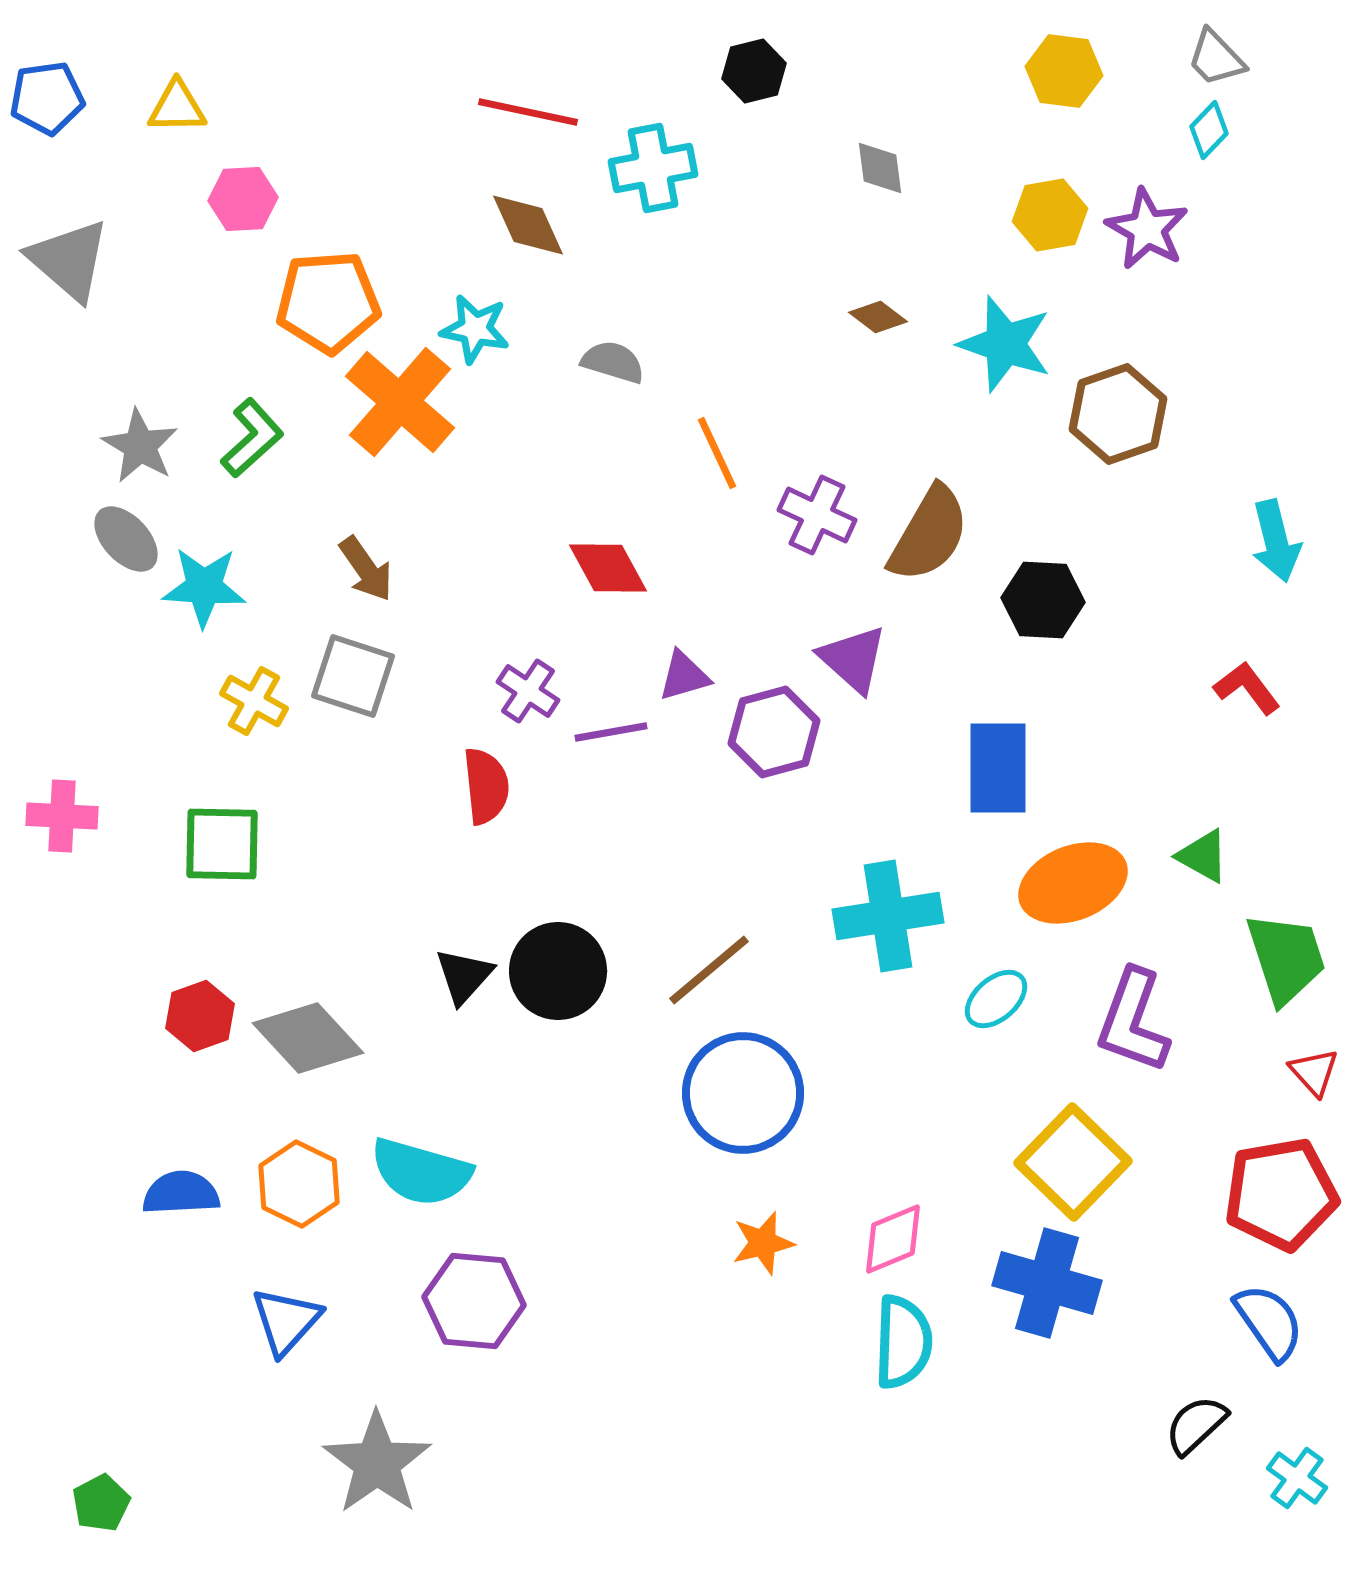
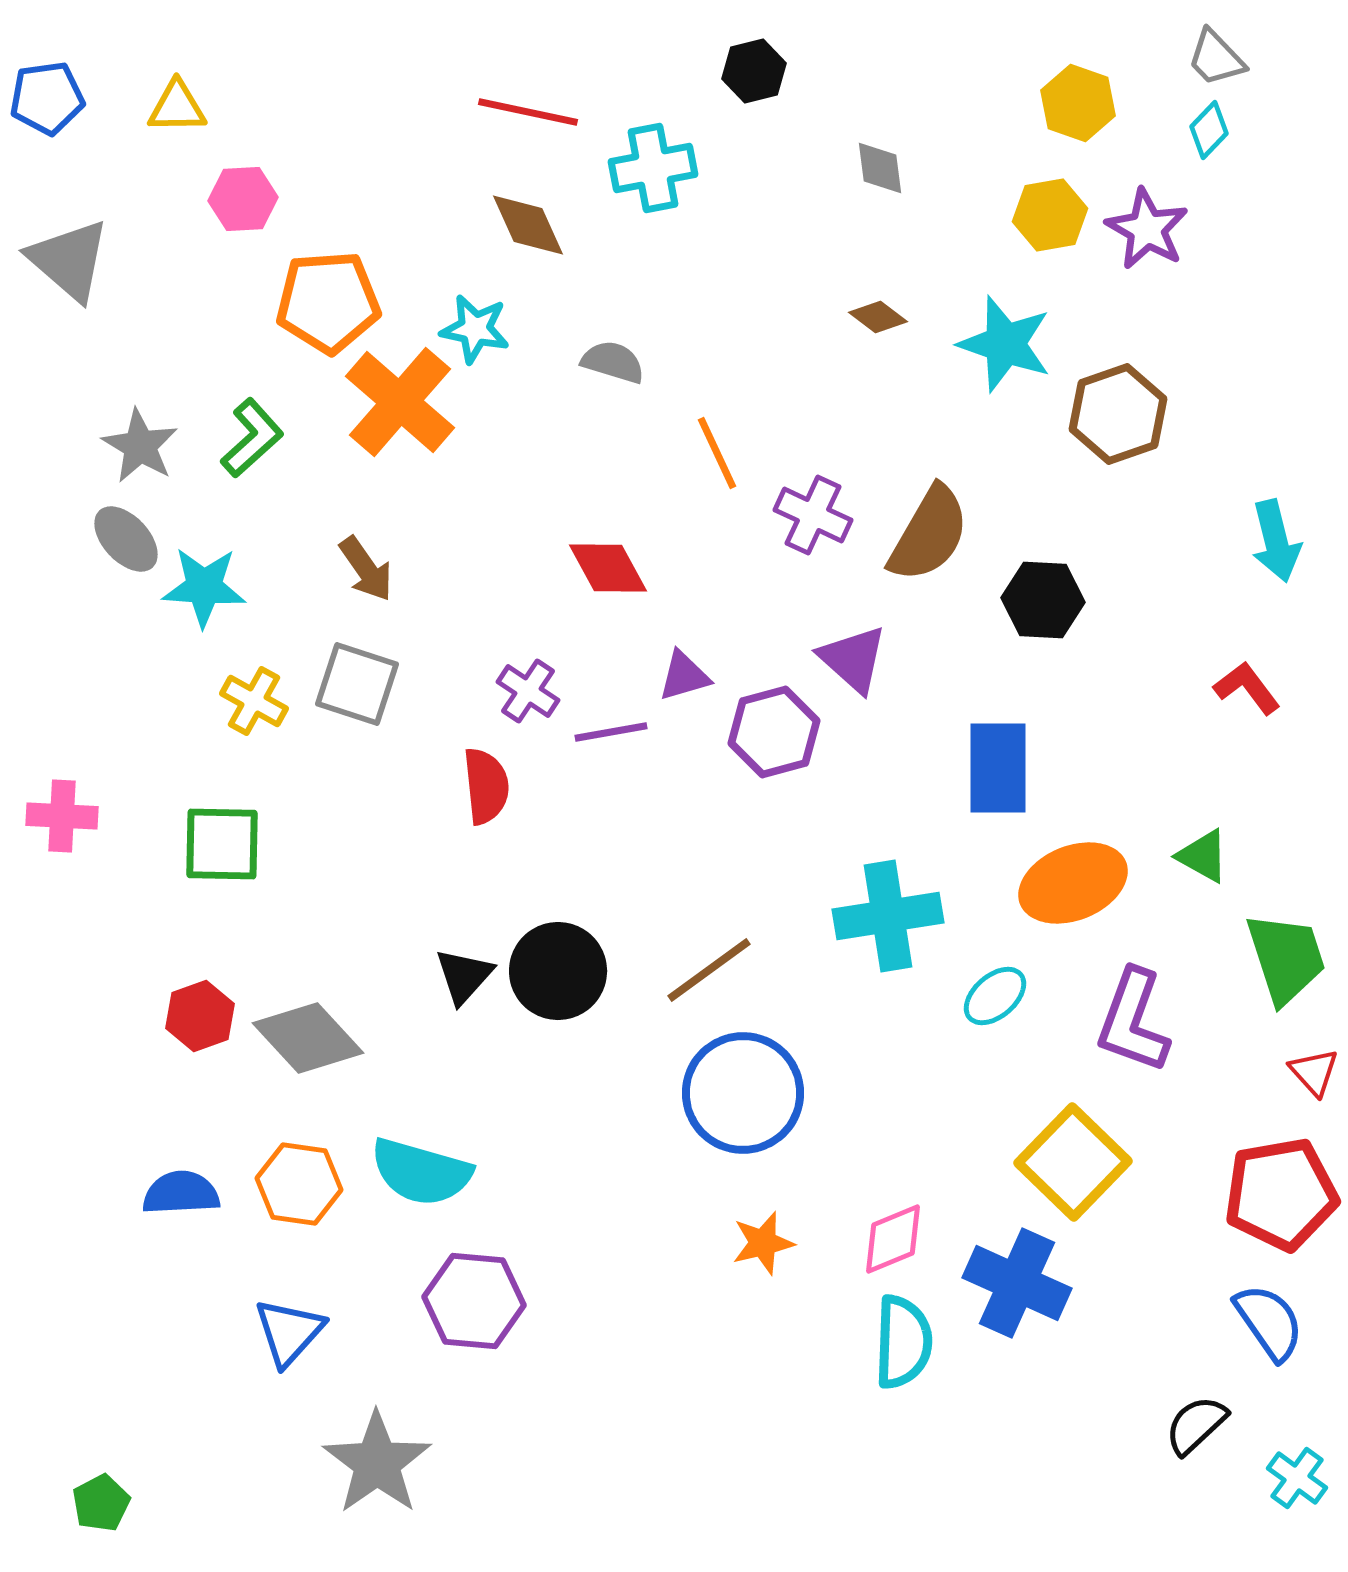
yellow hexagon at (1064, 71): moved 14 px right, 32 px down; rotated 12 degrees clockwise
purple cross at (817, 515): moved 4 px left
gray square at (353, 676): moved 4 px right, 8 px down
brown line at (709, 970): rotated 4 degrees clockwise
cyan ellipse at (996, 999): moved 1 px left, 3 px up
orange hexagon at (299, 1184): rotated 18 degrees counterclockwise
blue cross at (1047, 1283): moved 30 px left; rotated 8 degrees clockwise
blue triangle at (286, 1321): moved 3 px right, 11 px down
